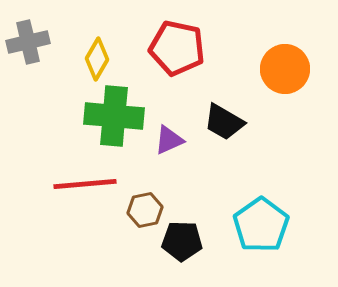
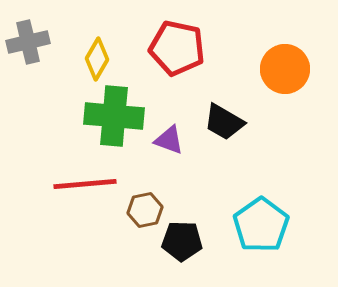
purple triangle: rotated 44 degrees clockwise
